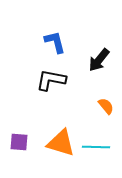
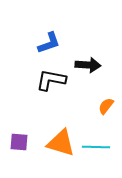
blue L-shape: moved 6 px left, 1 px down; rotated 85 degrees clockwise
black arrow: moved 11 px left, 5 px down; rotated 125 degrees counterclockwise
orange semicircle: rotated 102 degrees counterclockwise
